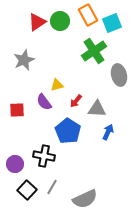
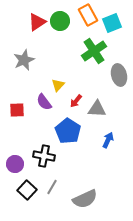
yellow triangle: moved 1 px right; rotated 32 degrees counterclockwise
blue arrow: moved 8 px down
